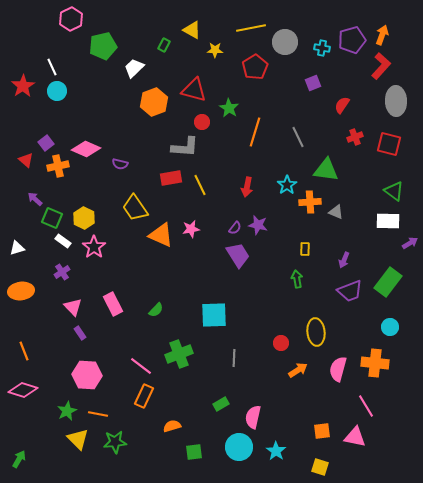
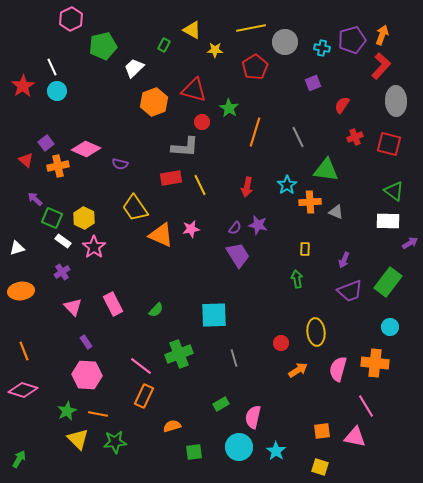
purple rectangle at (80, 333): moved 6 px right, 9 px down
gray line at (234, 358): rotated 18 degrees counterclockwise
